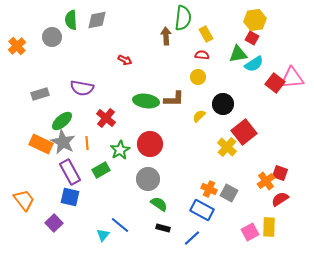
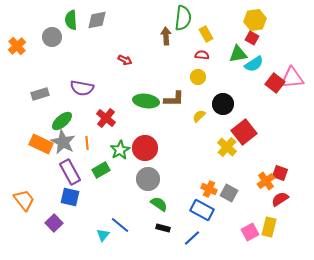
red circle at (150, 144): moved 5 px left, 4 px down
yellow rectangle at (269, 227): rotated 12 degrees clockwise
